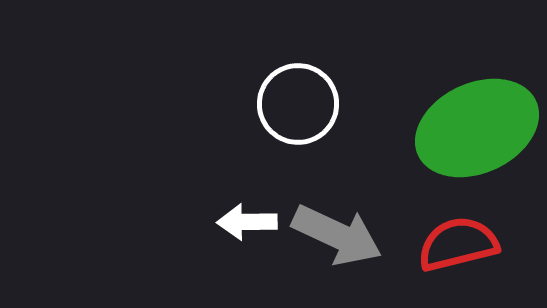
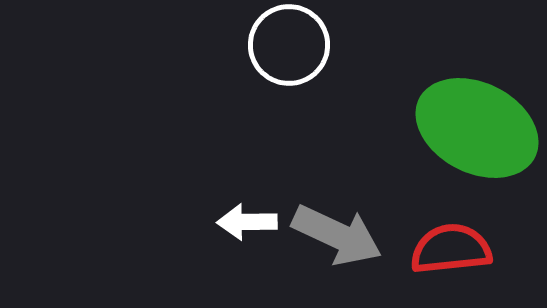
white circle: moved 9 px left, 59 px up
green ellipse: rotated 52 degrees clockwise
red semicircle: moved 7 px left, 5 px down; rotated 8 degrees clockwise
